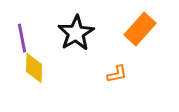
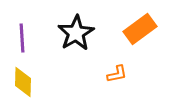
orange rectangle: rotated 12 degrees clockwise
purple line: rotated 8 degrees clockwise
yellow diamond: moved 11 px left, 14 px down
